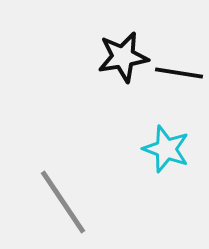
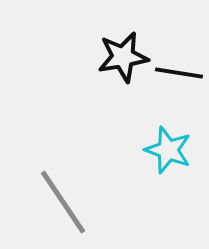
cyan star: moved 2 px right, 1 px down
